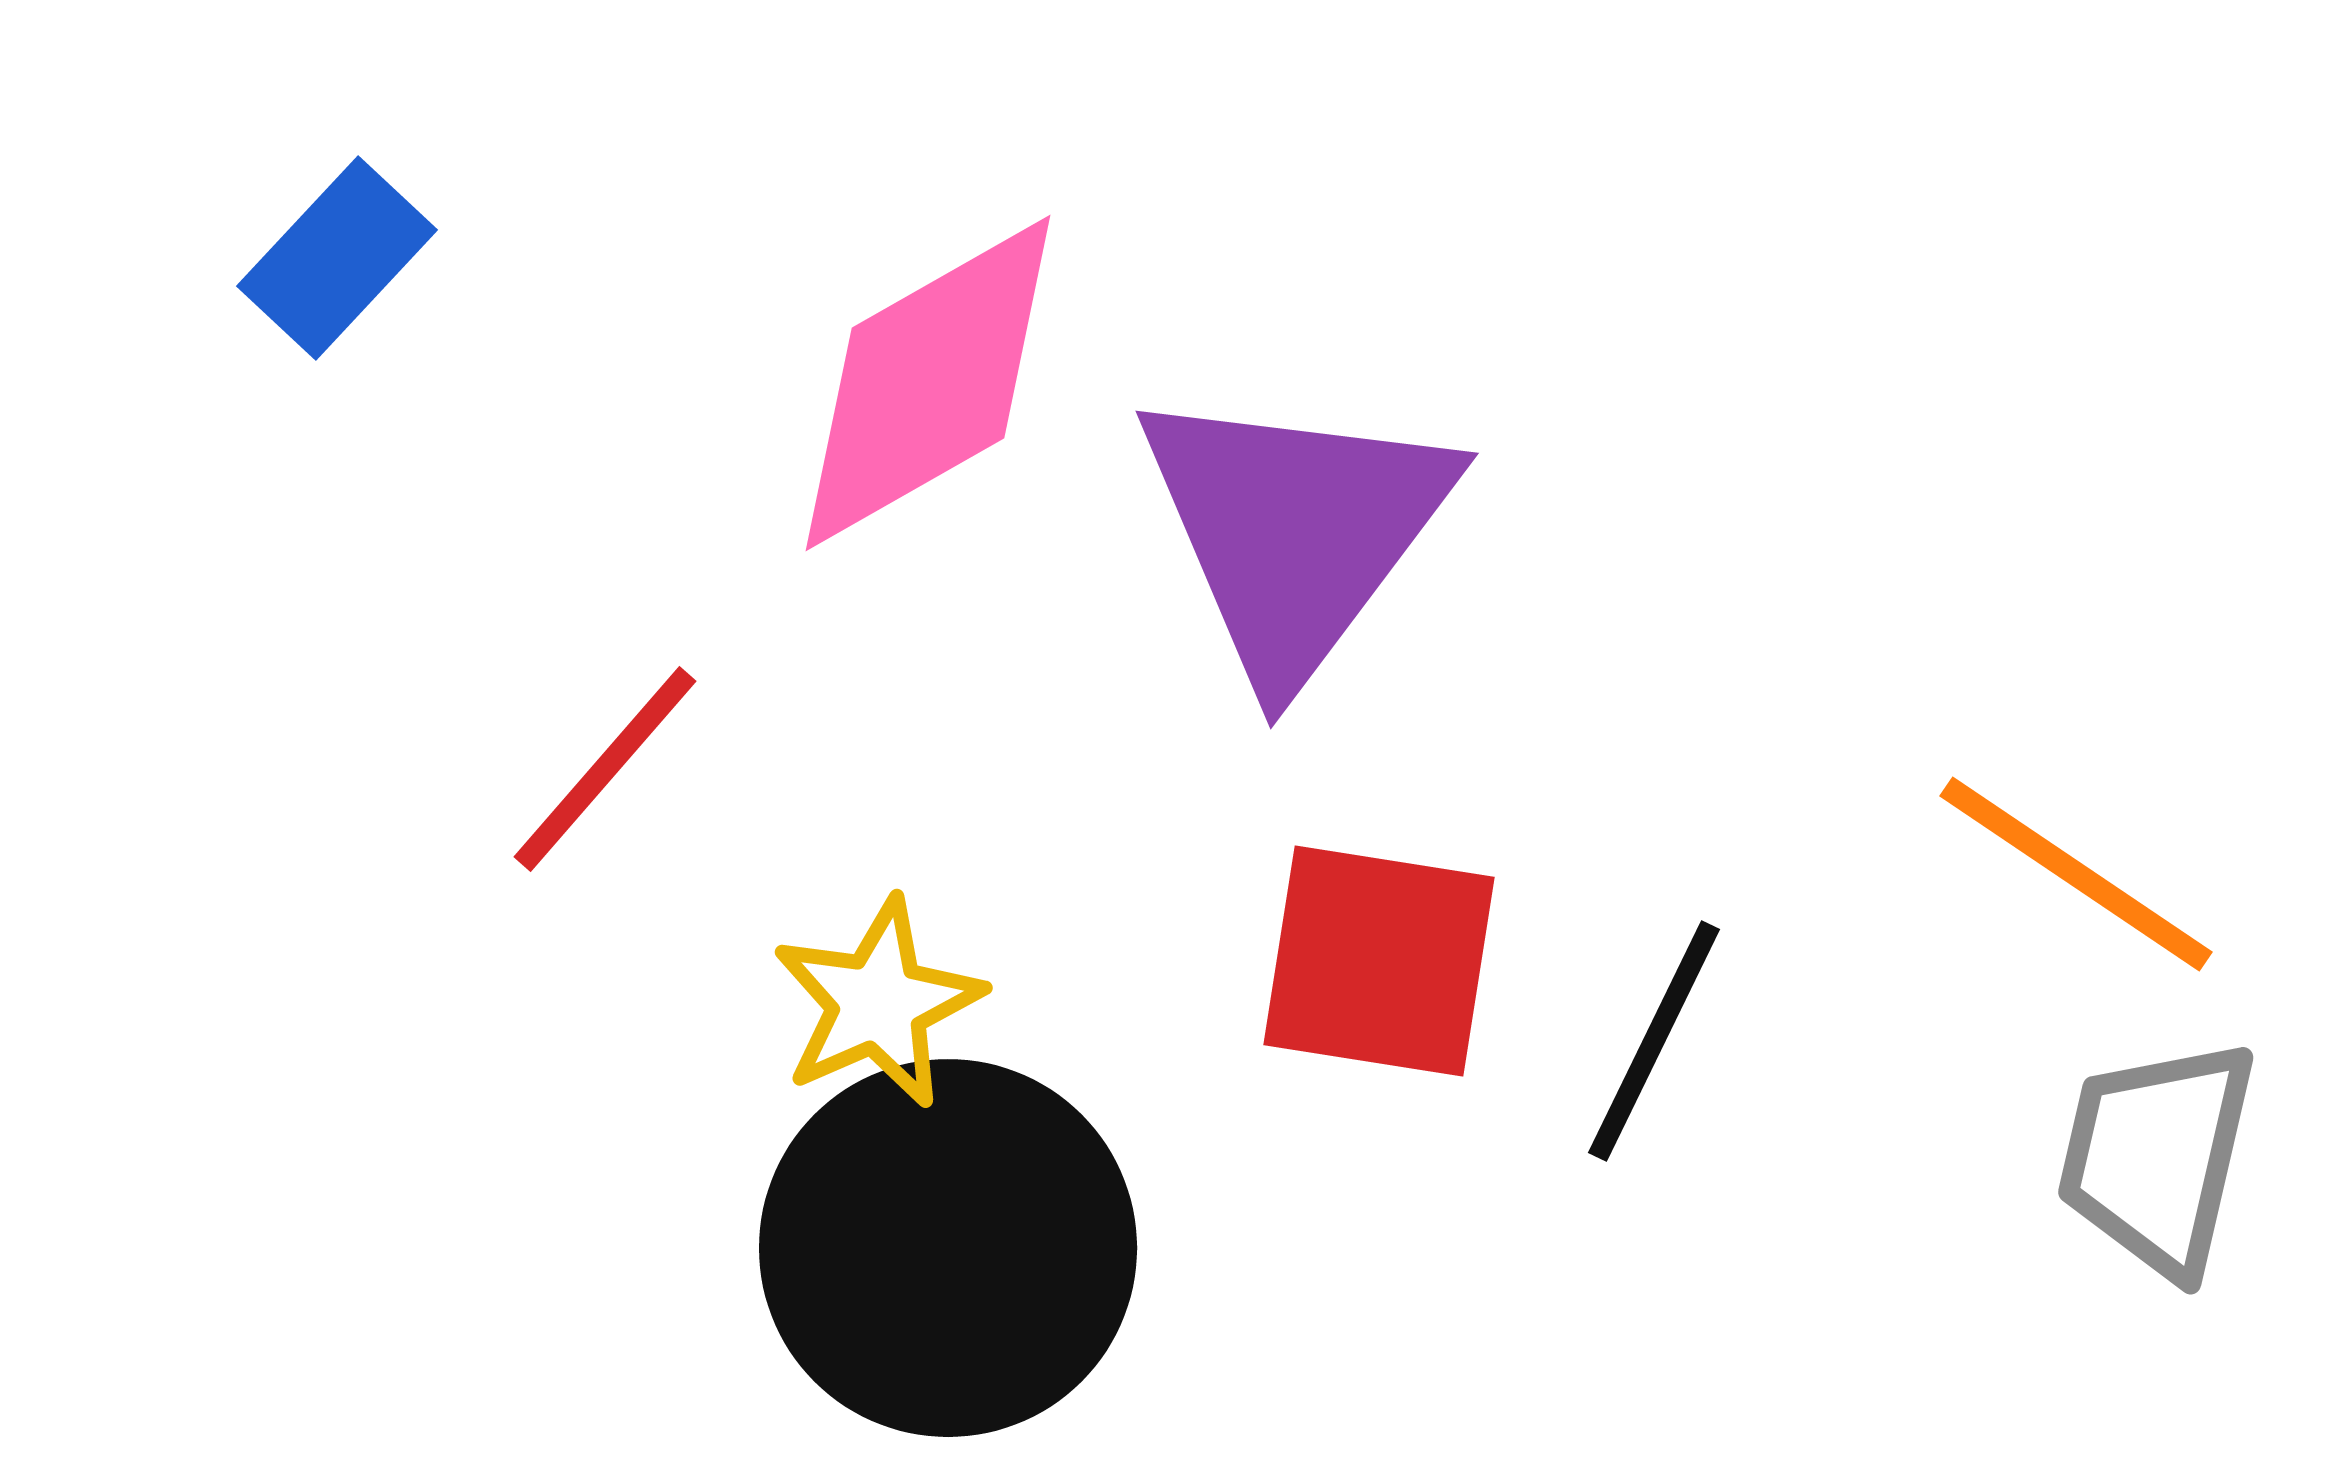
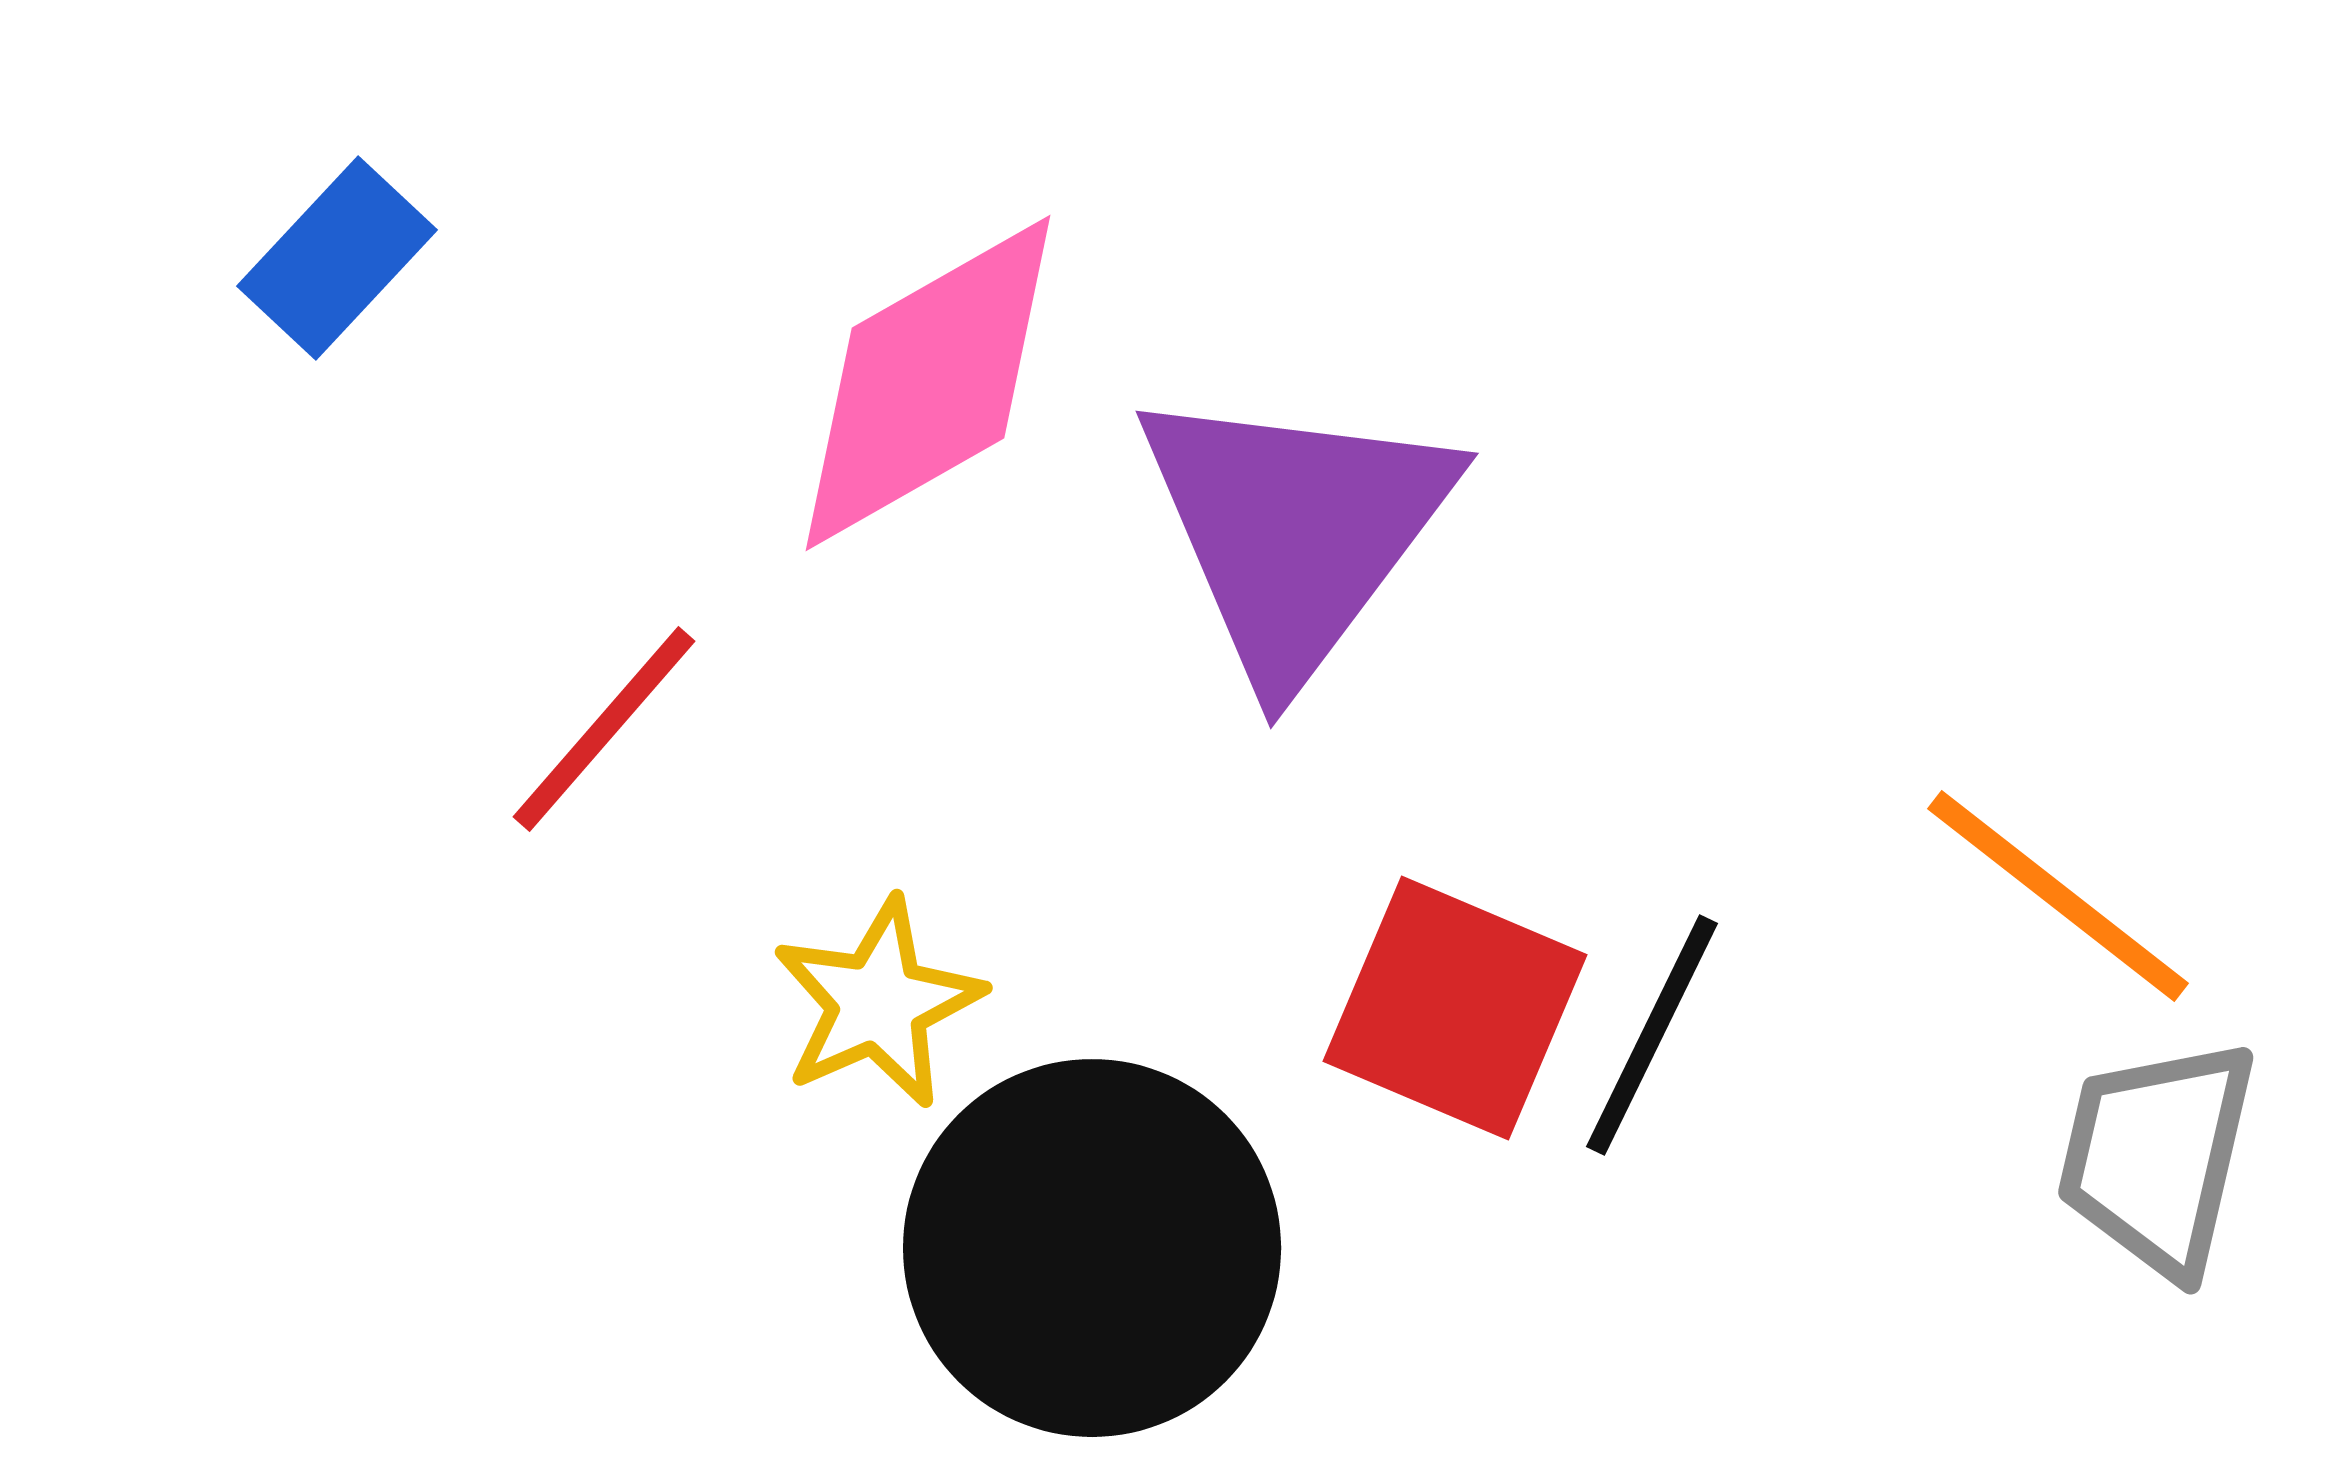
red line: moved 1 px left, 40 px up
orange line: moved 18 px left, 22 px down; rotated 4 degrees clockwise
red square: moved 76 px right, 47 px down; rotated 14 degrees clockwise
black line: moved 2 px left, 6 px up
black circle: moved 144 px right
